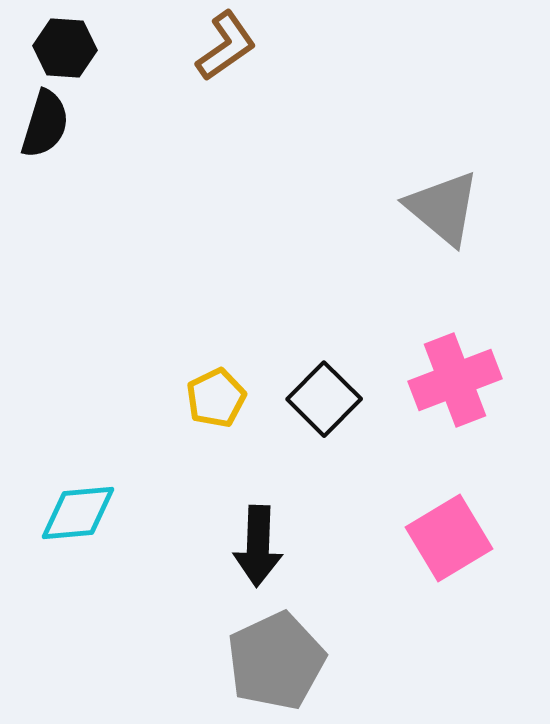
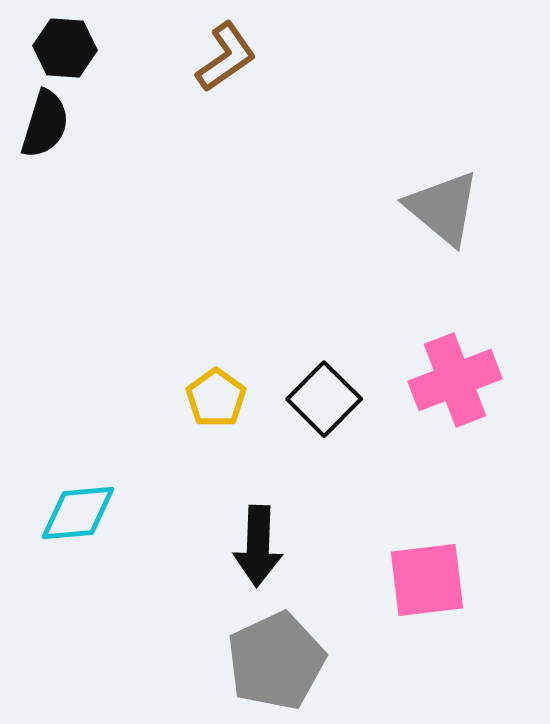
brown L-shape: moved 11 px down
yellow pentagon: rotated 10 degrees counterclockwise
pink square: moved 22 px left, 42 px down; rotated 24 degrees clockwise
